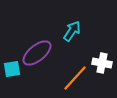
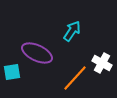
purple ellipse: rotated 64 degrees clockwise
white cross: rotated 18 degrees clockwise
cyan square: moved 3 px down
